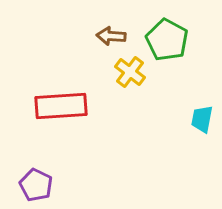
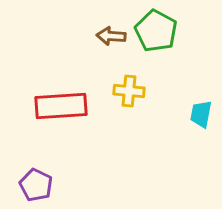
green pentagon: moved 11 px left, 9 px up
yellow cross: moved 1 px left, 19 px down; rotated 32 degrees counterclockwise
cyan trapezoid: moved 1 px left, 5 px up
